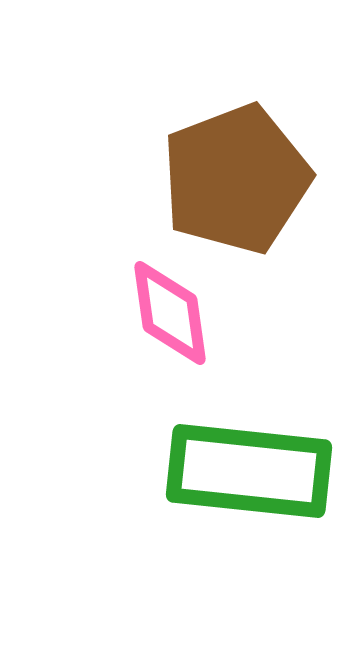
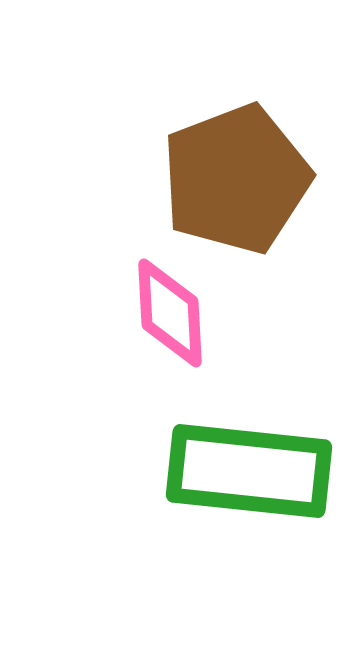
pink diamond: rotated 5 degrees clockwise
